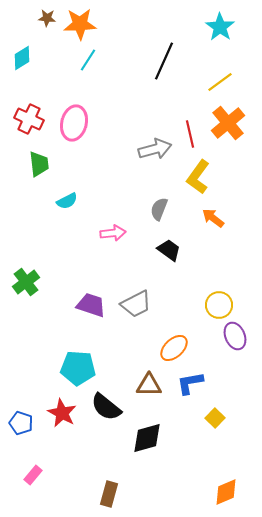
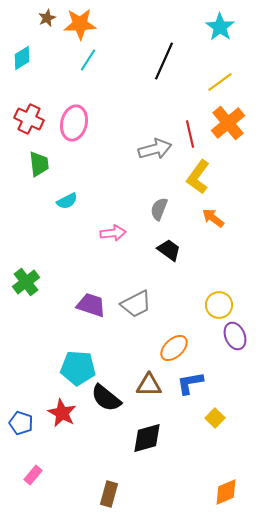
brown star: rotated 30 degrees counterclockwise
black semicircle: moved 9 px up
